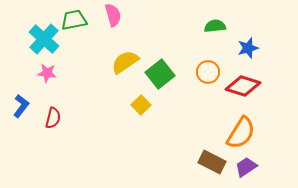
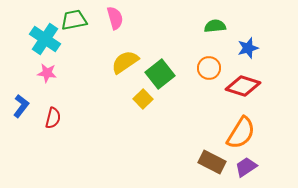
pink semicircle: moved 2 px right, 3 px down
cyan cross: moved 1 px right; rotated 8 degrees counterclockwise
orange circle: moved 1 px right, 4 px up
yellow square: moved 2 px right, 6 px up
